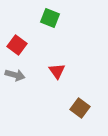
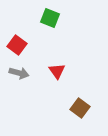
gray arrow: moved 4 px right, 2 px up
